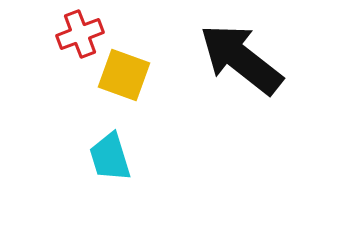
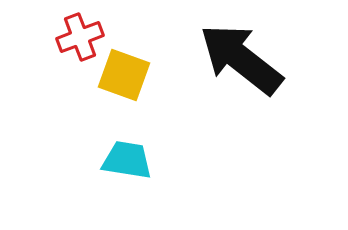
red cross: moved 3 px down
cyan trapezoid: moved 17 px right, 3 px down; rotated 116 degrees clockwise
